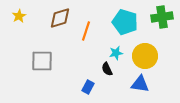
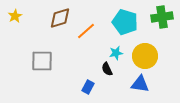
yellow star: moved 4 px left
orange line: rotated 30 degrees clockwise
